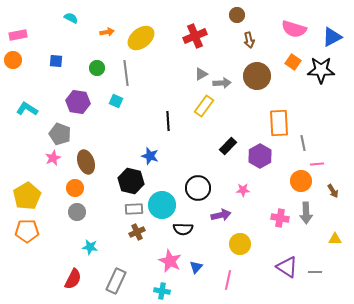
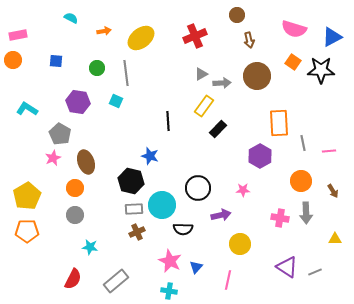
orange arrow at (107, 32): moved 3 px left, 1 px up
gray pentagon at (60, 134): rotated 10 degrees clockwise
black rectangle at (228, 146): moved 10 px left, 17 px up
pink line at (317, 164): moved 12 px right, 13 px up
gray circle at (77, 212): moved 2 px left, 3 px down
gray line at (315, 272): rotated 24 degrees counterclockwise
gray rectangle at (116, 281): rotated 25 degrees clockwise
cyan cross at (162, 291): moved 7 px right
